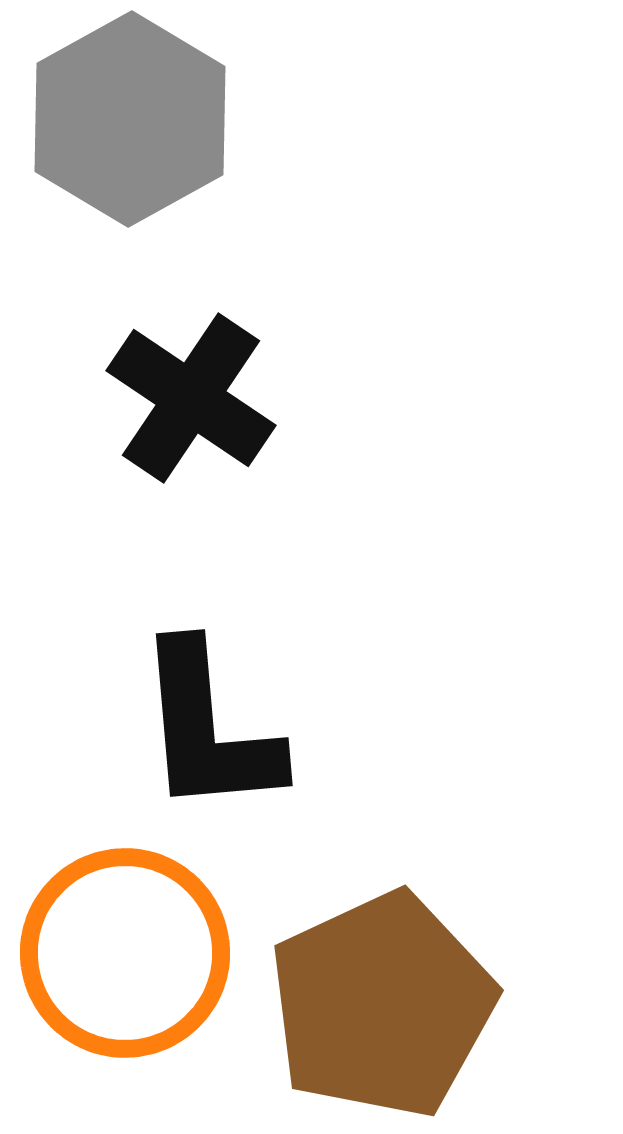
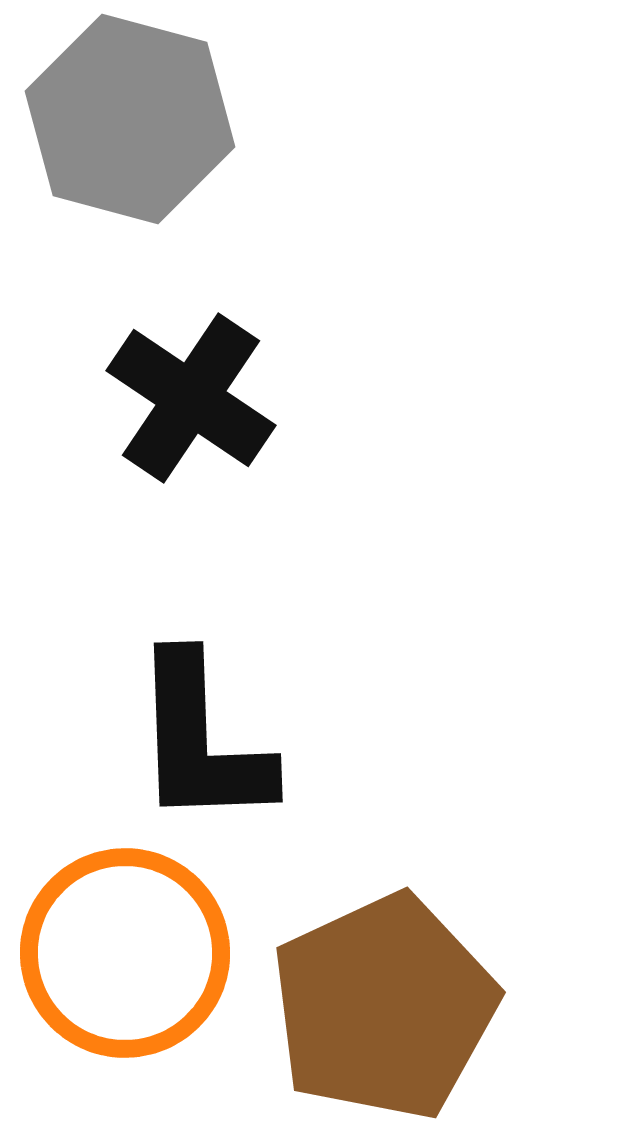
gray hexagon: rotated 16 degrees counterclockwise
black L-shape: moved 7 px left, 12 px down; rotated 3 degrees clockwise
brown pentagon: moved 2 px right, 2 px down
